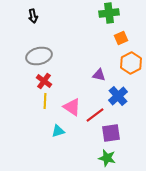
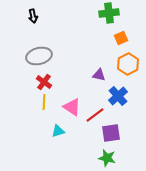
orange hexagon: moved 3 px left, 1 px down
red cross: moved 1 px down
yellow line: moved 1 px left, 1 px down
